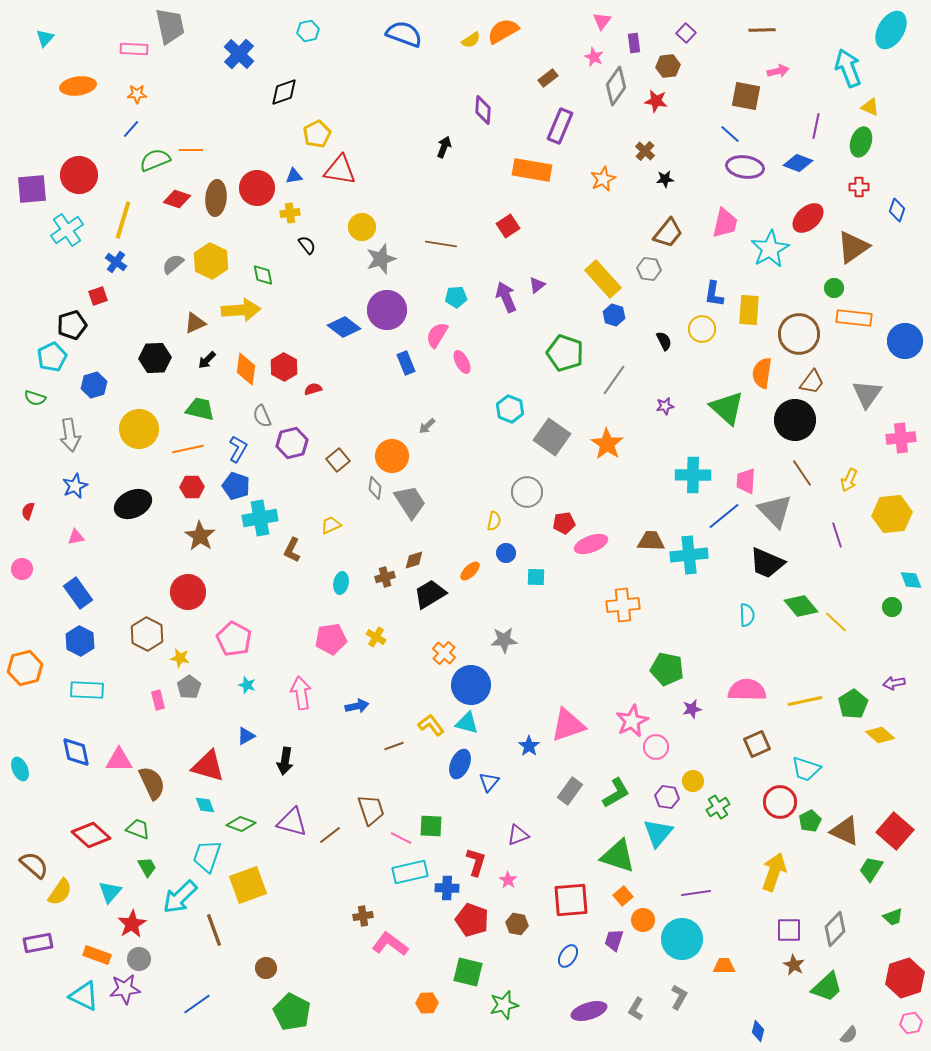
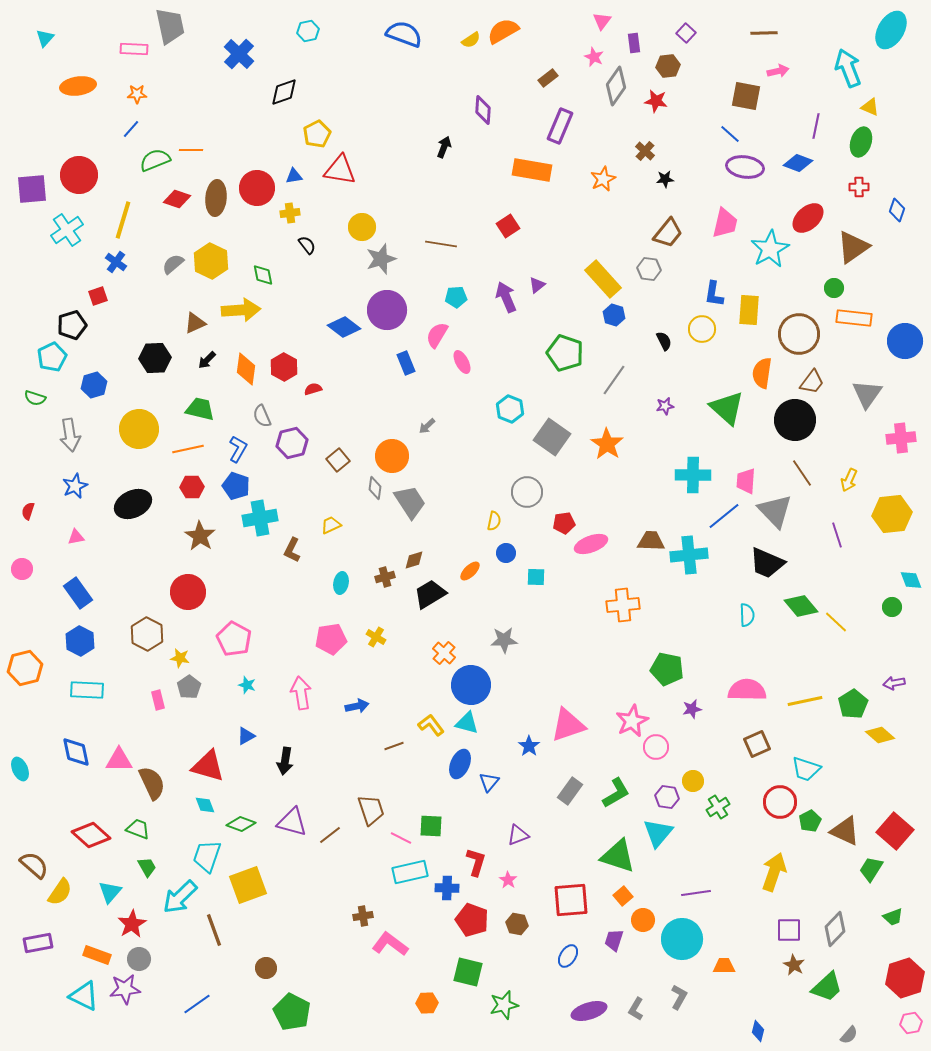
brown line at (762, 30): moved 2 px right, 3 px down
